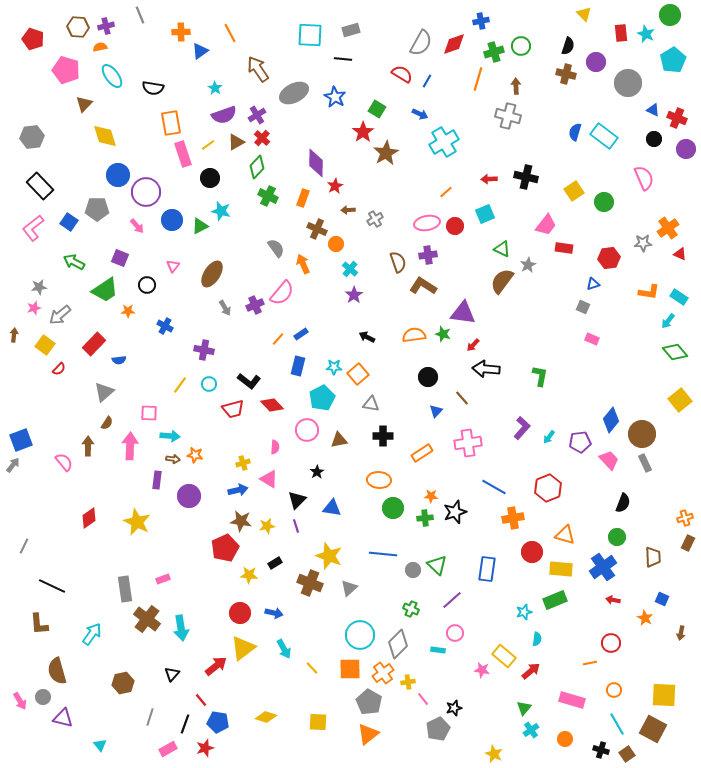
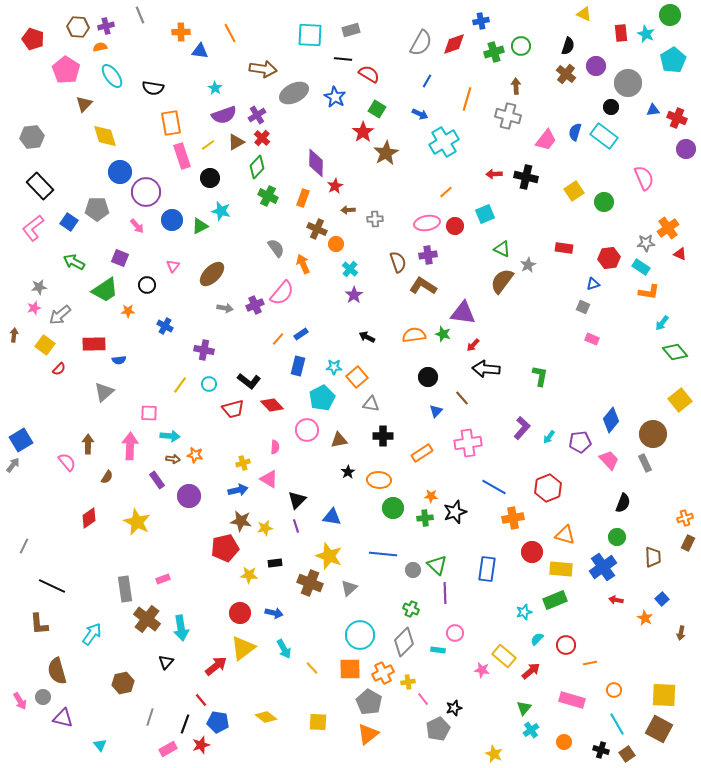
yellow triangle at (584, 14): rotated 21 degrees counterclockwise
blue triangle at (200, 51): rotated 42 degrees clockwise
purple circle at (596, 62): moved 4 px down
brown arrow at (258, 69): moved 5 px right; rotated 132 degrees clockwise
pink pentagon at (66, 70): rotated 16 degrees clockwise
red semicircle at (402, 74): moved 33 px left
brown cross at (566, 74): rotated 24 degrees clockwise
orange line at (478, 79): moved 11 px left, 20 px down
blue triangle at (653, 110): rotated 32 degrees counterclockwise
black circle at (654, 139): moved 43 px left, 32 px up
pink rectangle at (183, 154): moved 1 px left, 2 px down
blue circle at (118, 175): moved 2 px right, 3 px up
red arrow at (489, 179): moved 5 px right, 5 px up
gray cross at (375, 219): rotated 28 degrees clockwise
pink trapezoid at (546, 225): moved 85 px up
gray star at (643, 243): moved 3 px right
brown ellipse at (212, 274): rotated 12 degrees clockwise
cyan rectangle at (679, 297): moved 38 px left, 30 px up
gray arrow at (225, 308): rotated 49 degrees counterclockwise
cyan arrow at (668, 321): moved 6 px left, 2 px down
red rectangle at (94, 344): rotated 45 degrees clockwise
orange square at (358, 374): moved 1 px left, 3 px down
brown semicircle at (107, 423): moved 54 px down
brown circle at (642, 434): moved 11 px right
blue square at (21, 440): rotated 10 degrees counterclockwise
brown arrow at (88, 446): moved 2 px up
pink semicircle at (64, 462): moved 3 px right
black star at (317, 472): moved 31 px right
purple rectangle at (157, 480): rotated 42 degrees counterclockwise
blue triangle at (332, 508): moved 9 px down
yellow star at (267, 526): moved 2 px left, 2 px down
red pentagon at (225, 548): rotated 12 degrees clockwise
black rectangle at (275, 563): rotated 24 degrees clockwise
blue square at (662, 599): rotated 24 degrees clockwise
purple line at (452, 600): moved 7 px left, 7 px up; rotated 50 degrees counterclockwise
red arrow at (613, 600): moved 3 px right
cyan semicircle at (537, 639): rotated 144 degrees counterclockwise
red circle at (611, 643): moved 45 px left, 2 px down
gray diamond at (398, 644): moved 6 px right, 2 px up
orange cross at (383, 673): rotated 10 degrees clockwise
black triangle at (172, 674): moved 6 px left, 12 px up
yellow diamond at (266, 717): rotated 20 degrees clockwise
brown square at (653, 729): moved 6 px right
orange circle at (565, 739): moved 1 px left, 3 px down
red star at (205, 748): moved 4 px left, 3 px up
